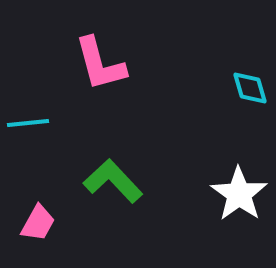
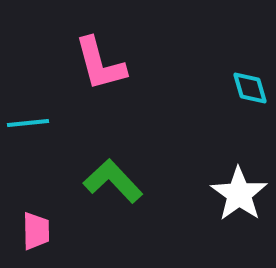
pink trapezoid: moved 2 px left, 8 px down; rotated 30 degrees counterclockwise
